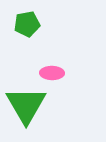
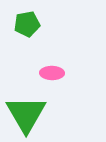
green triangle: moved 9 px down
